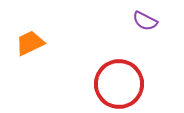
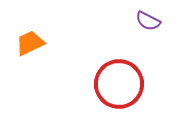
purple semicircle: moved 3 px right
